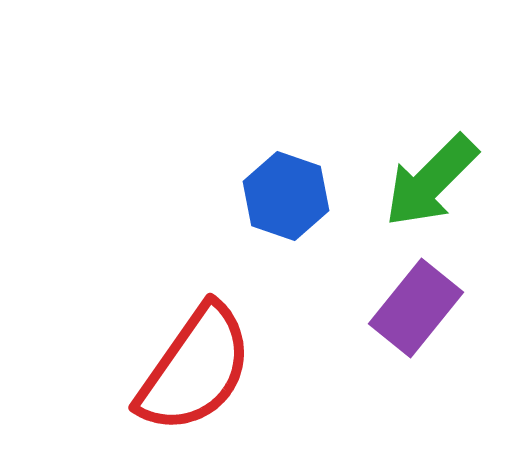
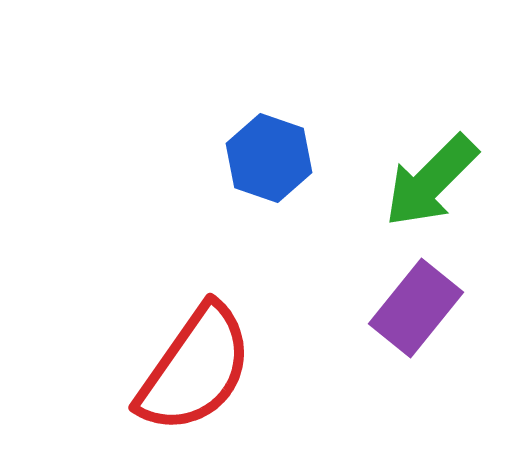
blue hexagon: moved 17 px left, 38 px up
